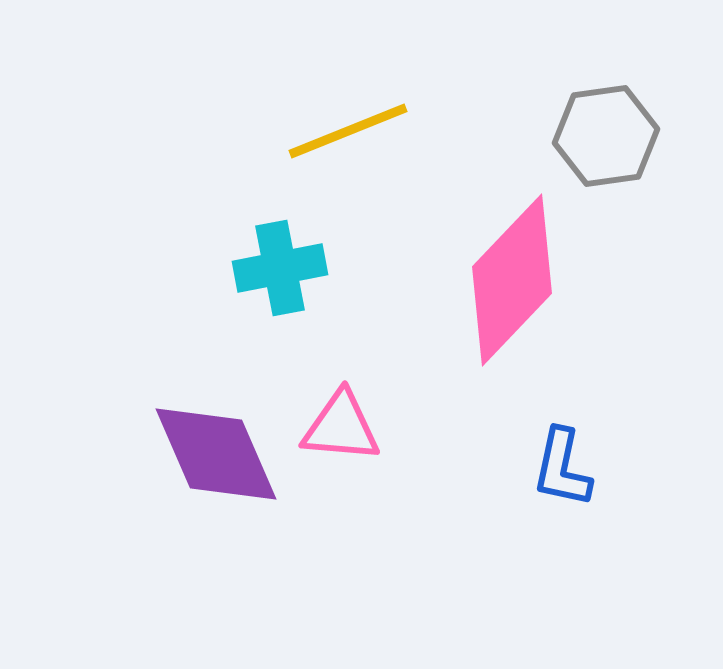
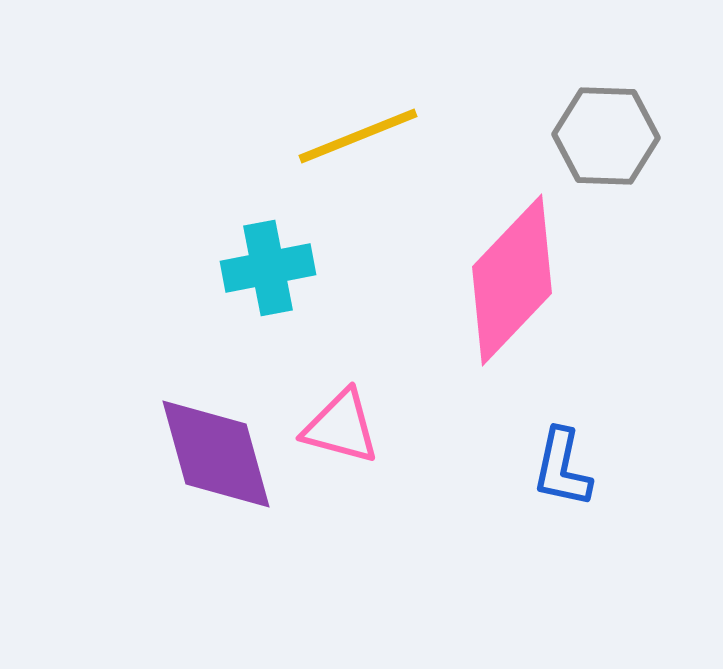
yellow line: moved 10 px right, 5 px down
gray hexagon: rotated 10 degrees clockwise
cyan cross: moved 12 px left
pink triangle: rotated 10 degrees clockwise
purple diamond: rotated 8 degrees clockwise
